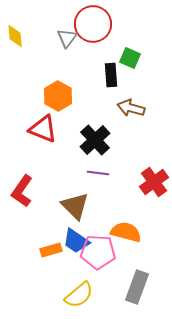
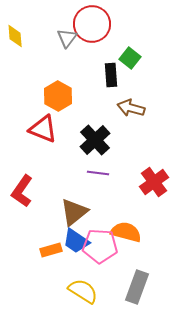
red circle: moved 1 px left
green square: rotated 15 degrees clockwise
brown triangle: moved 1 px left, 6 px down; rotated 36 degrees clockwise
pink pentagon: moved 2 px right, 6 px up
yellow semicircle: moved 4 px right, 4 px up; rotated 108 degrees counterclockwise
